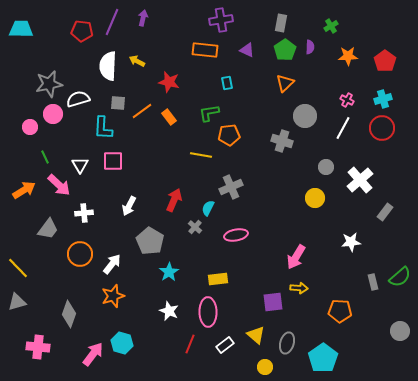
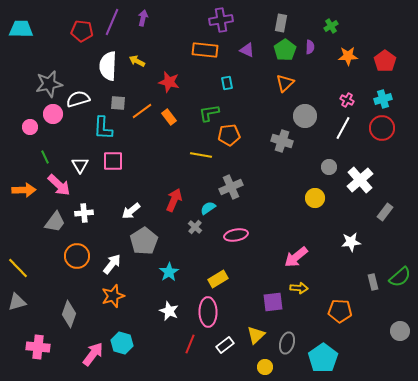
gray circle at (326, 167): moved 3 px right
orange arrow at (24, 190): rotated 30 degrees clockwise
white arrow at (129, 206): moved 2 px right, 5 px down; rotated 24 degrees clockwise
cyan semicircle at (208, 208): rotated 28 degrees clockwise
gray trapezoid at (48, 229): moved 7 px right, 7 px up
gray pentagon at (150, 241): moved 6 px left; rotated 8 degrees clockwise
orange circle at (80, 254): moved 3 px left, 2 px down
pink arrow at (296, 257): rotated 20 degrees clockwise
yellow rectangle at (218, 279): rotated 24 degrees counterclockwise
yellow triangle at (256, 335): rotated 36 degrees clockwise
